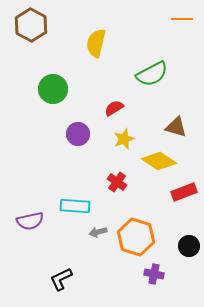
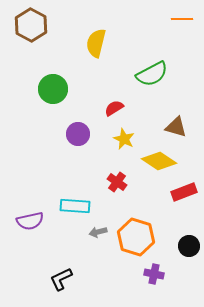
yellow star: rotated 25 degrees counterclockwise
